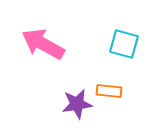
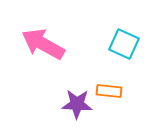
cyan square: rotated 8 degrees clockwise
purple star: rotated 12 degrees clockwise
